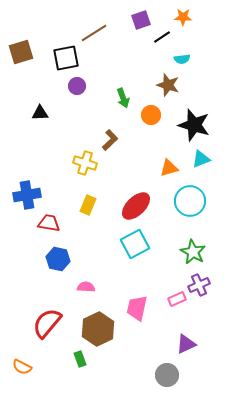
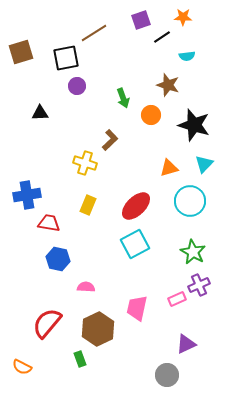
cyan semicircle: moved 5 px right, 3 px up
cyan triangle: moved 3 px right, 5 px down; rotated 24 degrees counterclockwise
